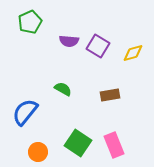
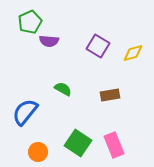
purple semicircle: moved 20 px left
